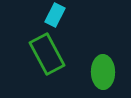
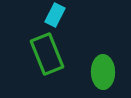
green rectangle: rotated 6 degrees clockwise
